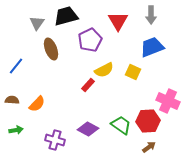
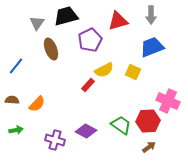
red triangle: rotated 45 degrees clockwise
purple diamond: moved 2 px left, 2 px down
